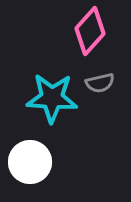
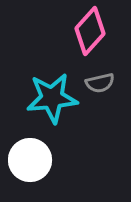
cyan star: rotated 9 degrees counterclockwise
white circle: moved 2 px up
